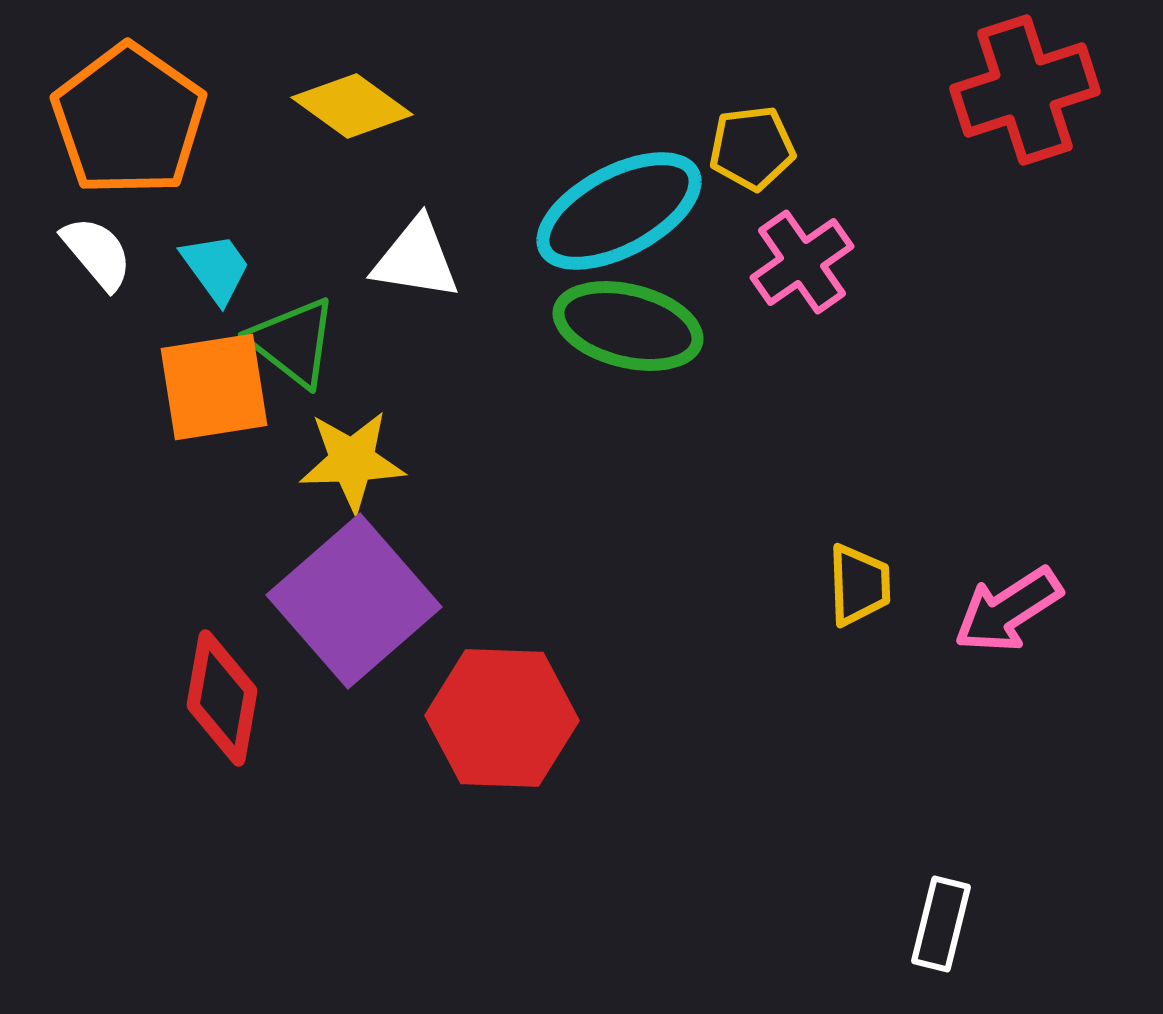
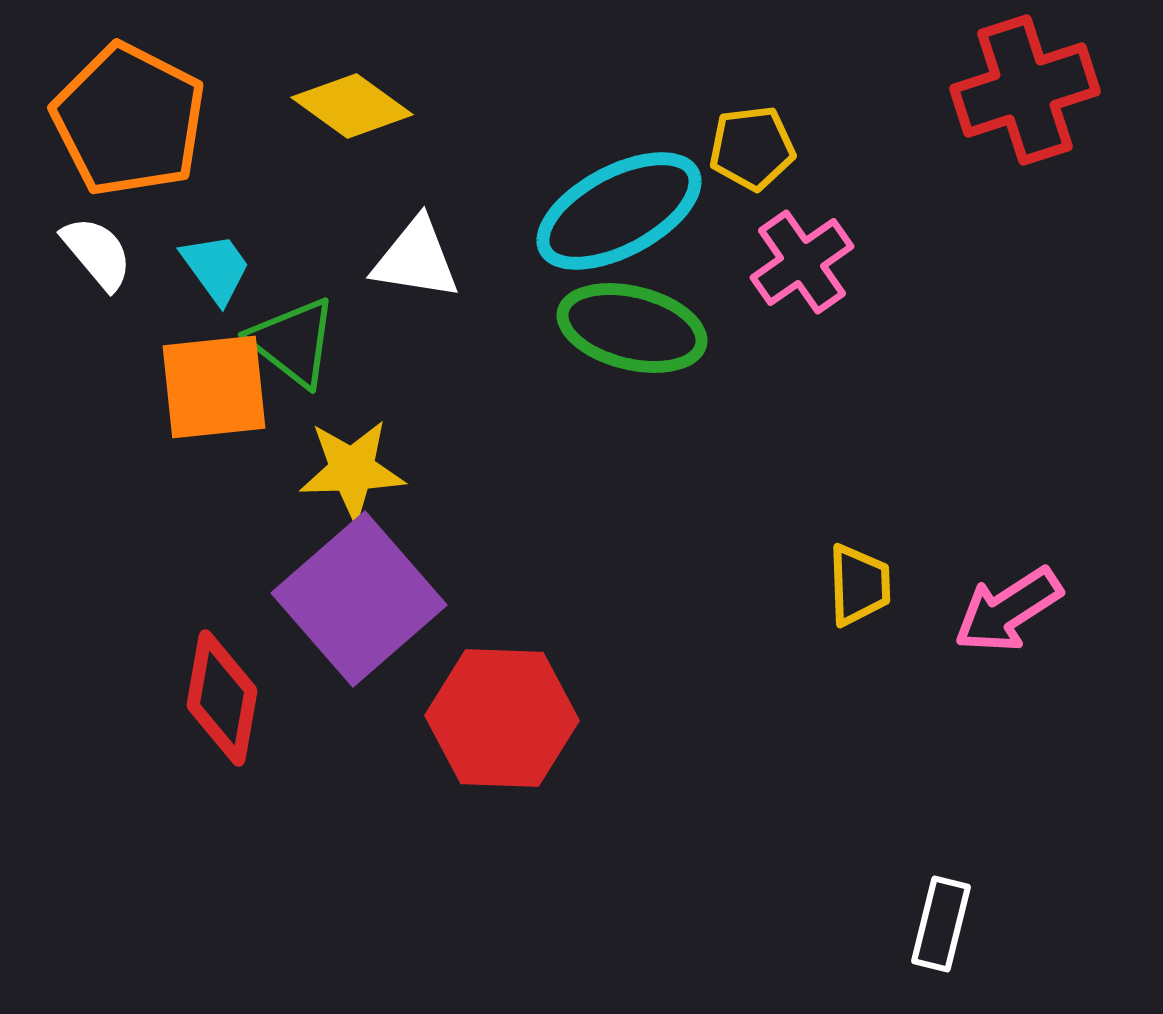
orange pentagon: rotated 8 degrees counterclockwise
green ellipse: moved 4 px right, 2 px down
orange square: rotated 3 degrees clockwise
yellow star: moved 9 px down
purple square: moved 5 px right, 2 px up
